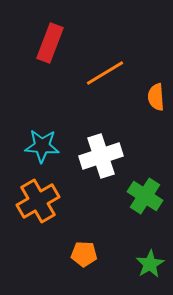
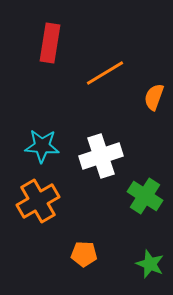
red rectangle: rotated 12 degrees counterclockwise
orange semicircle: moved 2 px left; rotated 24 degrees clockwise
green star: rotated 20 degrees counterclockwise
